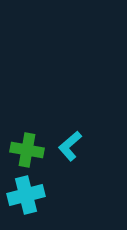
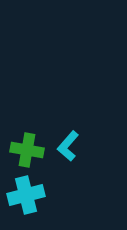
cyan L-shape: moved 2 px left; rotated 8 degrees counterclockwise
